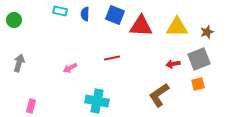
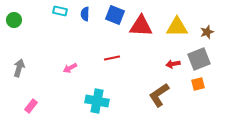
gray arrow: moved 5 px down
pink rectangle: rotated 24 degrees clockwise
